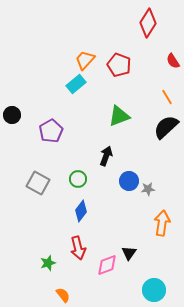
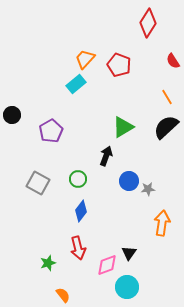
orange trapezoid: moved 1 px up
green triangle: moved 4 px right, 11 px down; rotated 10 degrees counterclockwise
cyan circle: moved 27 px left, 3 px up
